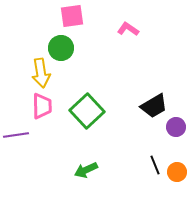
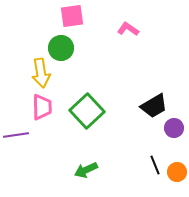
pink trapezoid: moved 1 px down
purple circle: moved 2 px left, 1 px down
